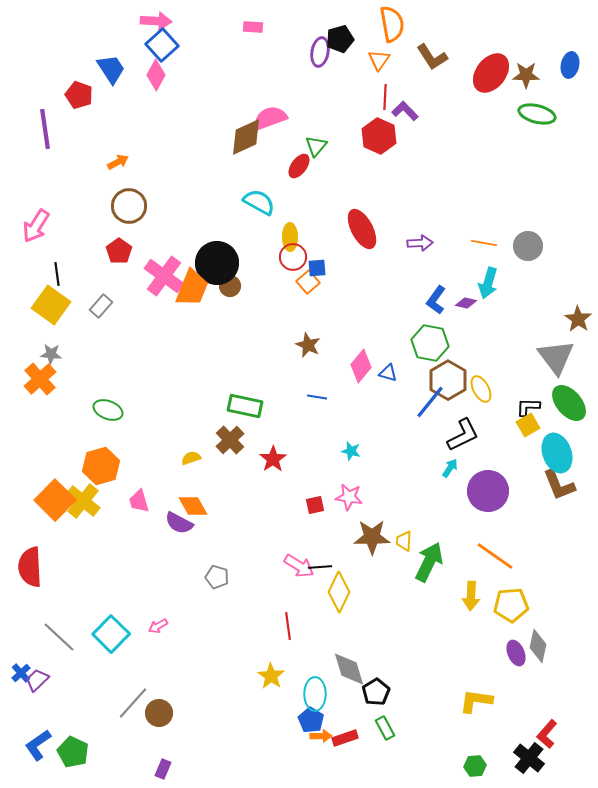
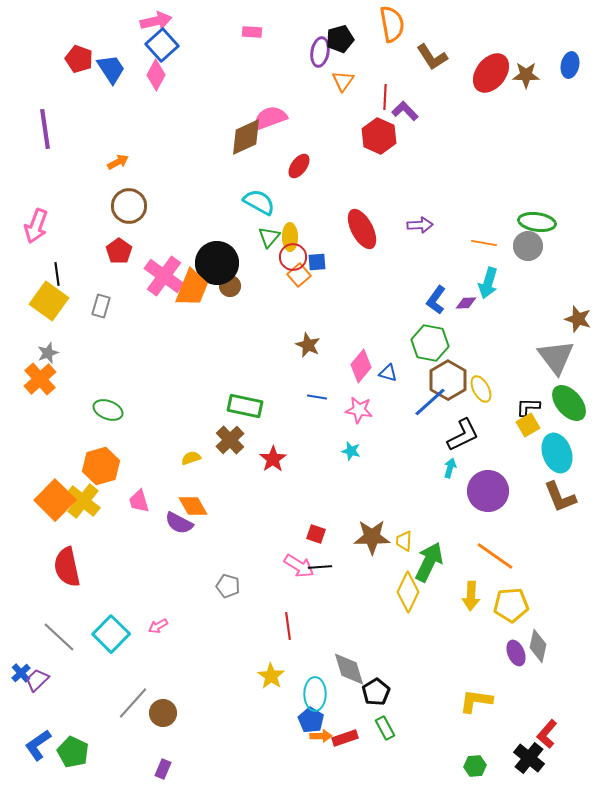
pink arrow at (156, 21): rotated 16 degrees counterclockwise
pink rectangle at (253, 27): moved 1 px left, 5 px down
orange triangle at (379, 60): moved 36 px left, 21 px down
red pentagon at (79, 95): moved 36 px up
green ellipse at (537, 114): moved 108 px down; rotated 6 degrees counterclockwise
green triangle at (316, 146): moved 47 px left, 91 px down
pink arrow at (36, 226): rotated 12 degrees counterclockwise
purple arrow at (420, 243): moved 18 px up
blue square at (317, 268): moved 6 px up
orange square at (308, 282): moved 9 px left, 7 px up
purple diamond at (466, 303): rotated 15 degrees counterclockwise
yellow square at (51, 305): moved 2 px left, 4 px up
gray rectangle at (101, 306): rotated 25 degrees counterclockwise
brown star at (578, 319): rotated 16 degrees counterclockwise
gray star at (51, 354): moved 3 px left, 1 px up; rotated 25 degrees counterclockwise
blue line at (430, 402): rotated 9 degrees clockwise
cyan arrow at (450, 468): rotated 18 degrees counterclockwise
brown L-shape at (559, 485): moved 1 px right, 12 px down
pink star at (349, 497): moved 10 px right, 87 px up
red square at (315, 505): moved 1 px right, 29 px down; rotated 30 degrees clockwise
red semicircle at (30, 567): moved 37 px right; rotated 9 degrees counterclockwise
gray pentagon at (217, 577): moved 11 px right, 9 px down
yellow diamond at (339, 592): moved 69 px right
brown circle at (159, 713): moved 4 px right
